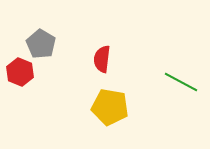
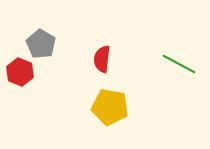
green line: moved 2 px left, 18 px up
